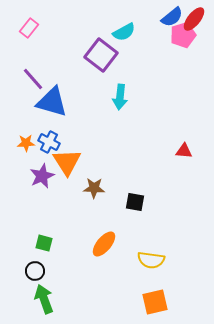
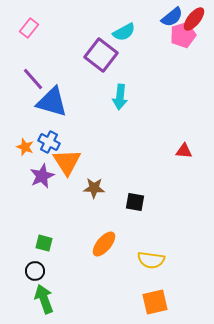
orange star: moved 1 px left, 4 px down; rotated 24 degrees clockwise
